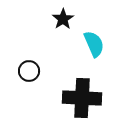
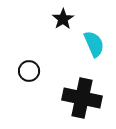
black cross: rotated 9 degrees clockwise
